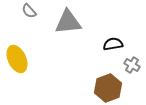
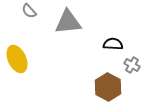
black semicircle: rotated 12 degrees clockwise
brown hexagon: moved 1 px up; rotated 12 degrees counterclockwise
